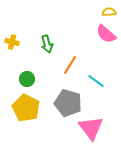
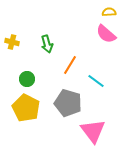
pink triangle: moved 2 px right, 3 px down
